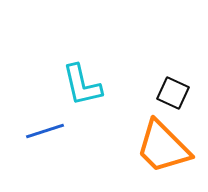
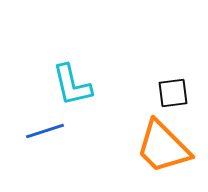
cyan L-shape: moved 10 px left
black square: rotated 32 degrees counterclockwise
